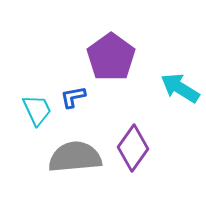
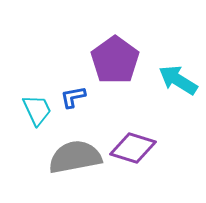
purple pentagon: moved 4 px right, 3 px down
cyan arrow: moved 2 px left, 8 px up
purple diamond: rotated 72 degrees clockwise
gray semicircle: rotated 6 degrees counterclockwise
